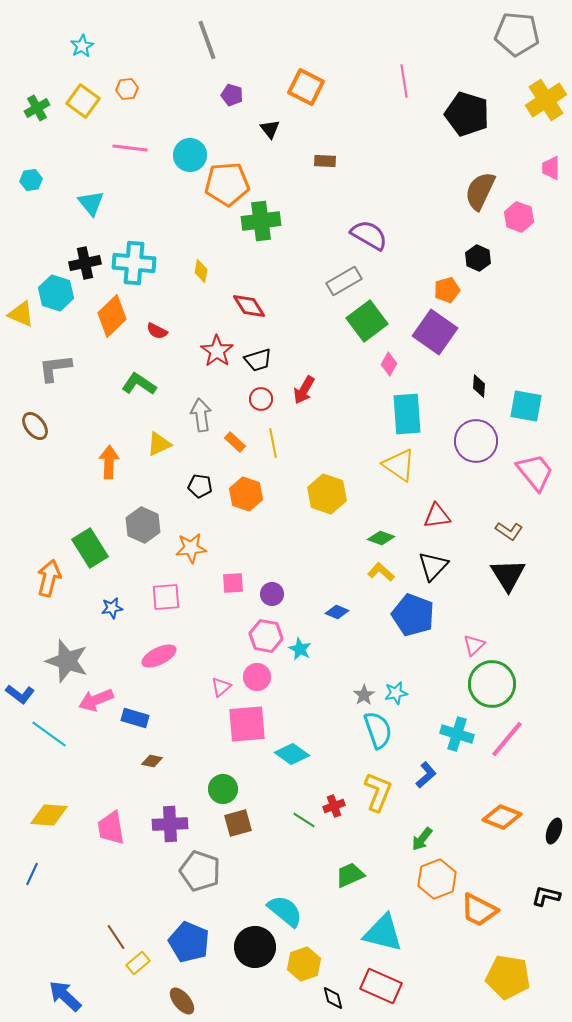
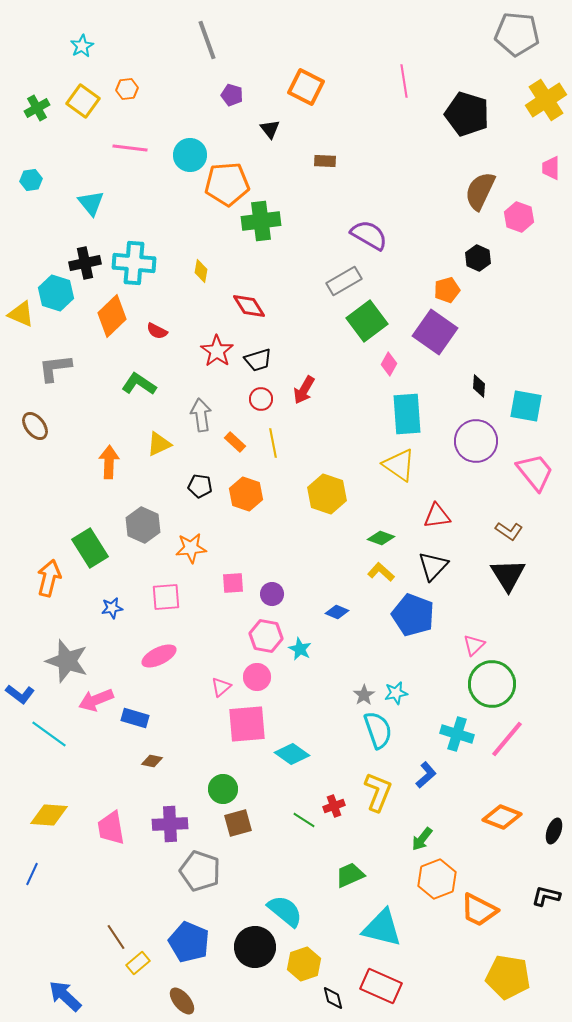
cyan triangle at (383, 933): moved 1 px left, 5 px up
